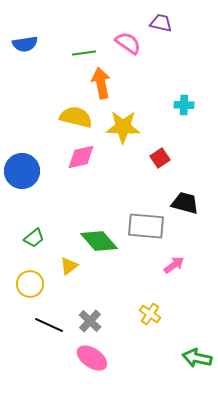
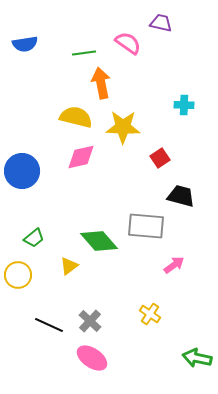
black trapezoid: moved 4 px left, 7 px up
yellow circle: moved 12 px left, 9 px up
